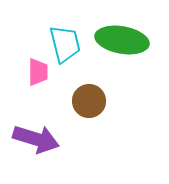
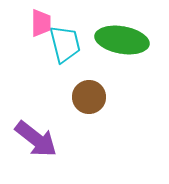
pink trapezoid: moved 3 px right, 49 px up
brown circle: moved 4 px up
purple arrow: rotated 21 degrees clockwise
